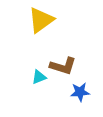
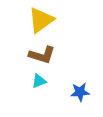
brown L-shape: moved 21 px left, 11 px up
cyan triangle: moved 4 px down
